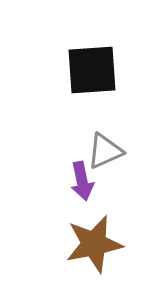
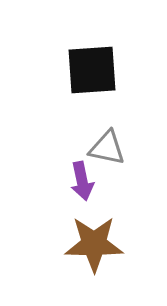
gray triangle: moved 2 px right, 3 px up; rotated 36 degrees clockwise
brown star: rotated 12 degrees clockwise
